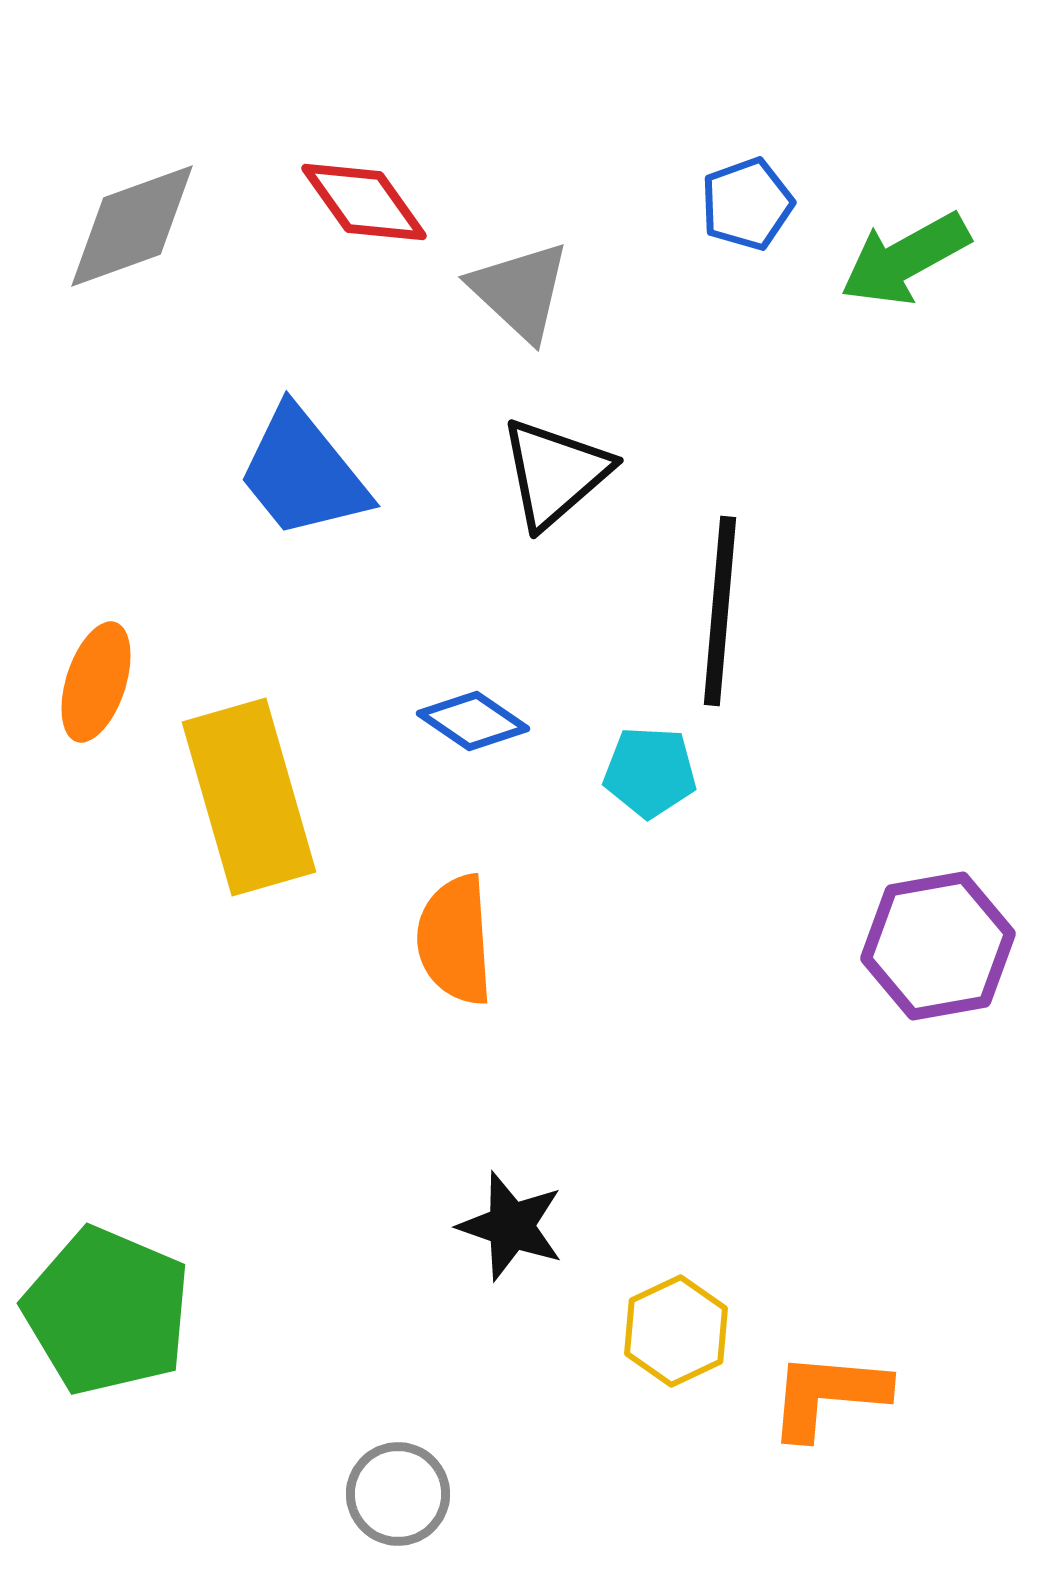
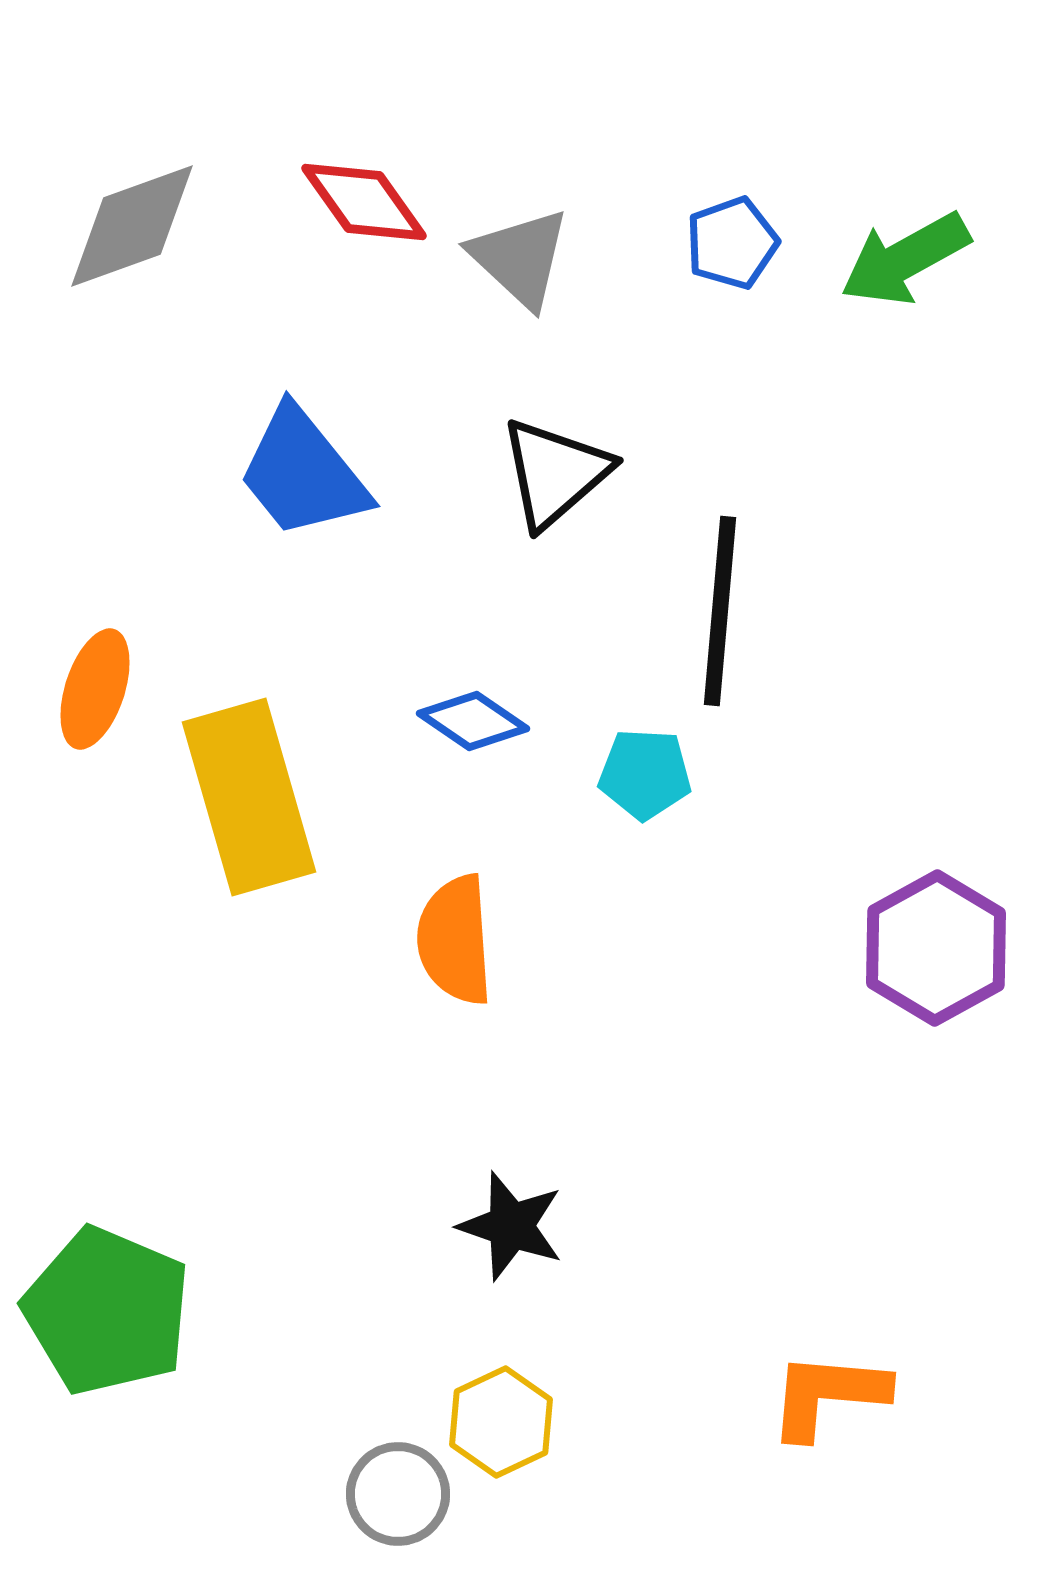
blue pentagon: moved 15 px left, 39 px down
gray triangle: moved 33 px up
orange ellipse: moved 1 px left, 7 px down
cyan pentagon: moved 5 px left, 2 px down
purple hexagon: moved 2 px left, 2 px down; rotated 19 degrees counterclockwise
yellow hexagon: moved 175 px left, 91 px down
